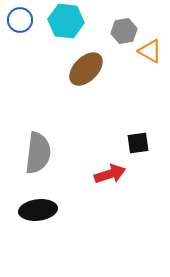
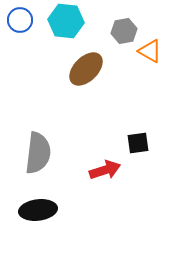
red arrow: moved 5 px left, 4 px up
